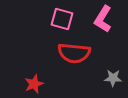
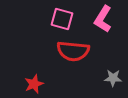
red semicircle: moved 1 px left, 2 px up
